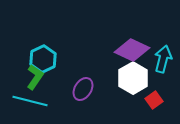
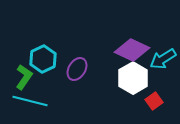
cyan arrow: rotated 136 degrees counterclockwise
green L-shape: moved 11 px left
purple ellipse: moved 6 px left, 20 px up
red square: moved 1 px down
